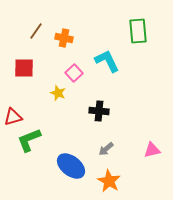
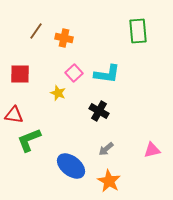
cyan L-shape: moved 13 px down; rotated 124 degrees clockwise
red square: moved 4 px left, 6 px down
black cross: rotated 24 degrees clockwise
red triangle: moved 1 px right, 2 px up; rotated 24 degrees clockwise
